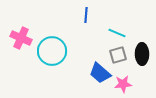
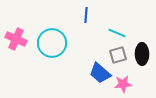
pink cross: moved 5 px left, 1 px down
cyan circle: moved 8 px up
